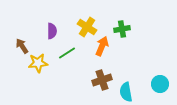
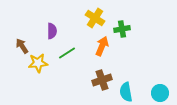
yellow cross: moved 8 px right, 9 px up
cyan circle: moved 9 px down
